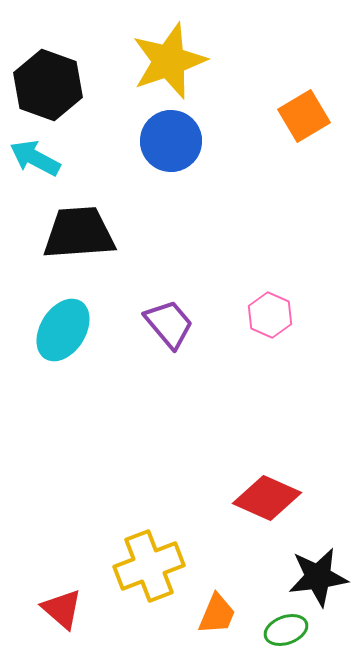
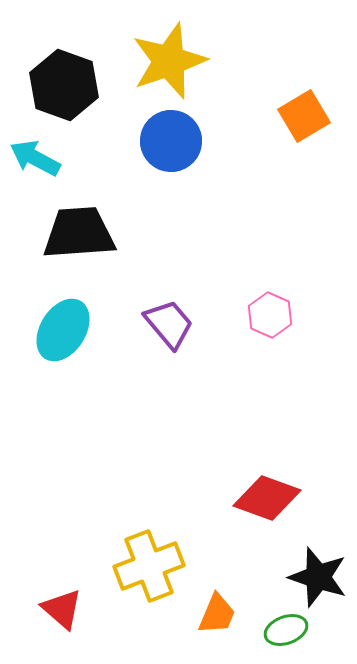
black hexagon: moved 16 px right
red diamond: rotated 4 degrees counterclockwise
black star: rotated 26 degrees clockwise
